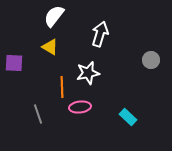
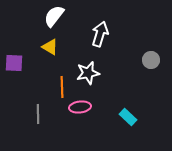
gray line: rotated 18 degrees clockwise
